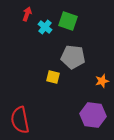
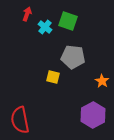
orange star: rotated 24 degrees counterclockwise
purple hexagon: rotated 25 degrees clockwise
